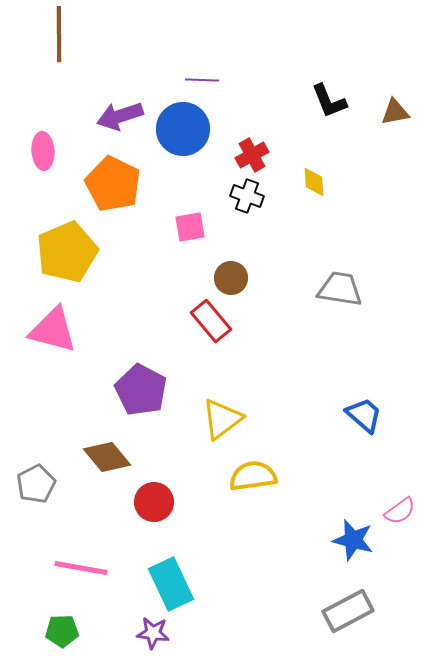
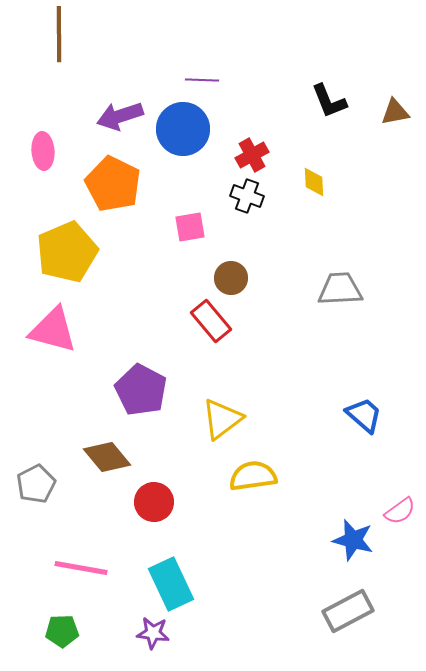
gray trapezoid: rotated 12 degrees counterclockwise
